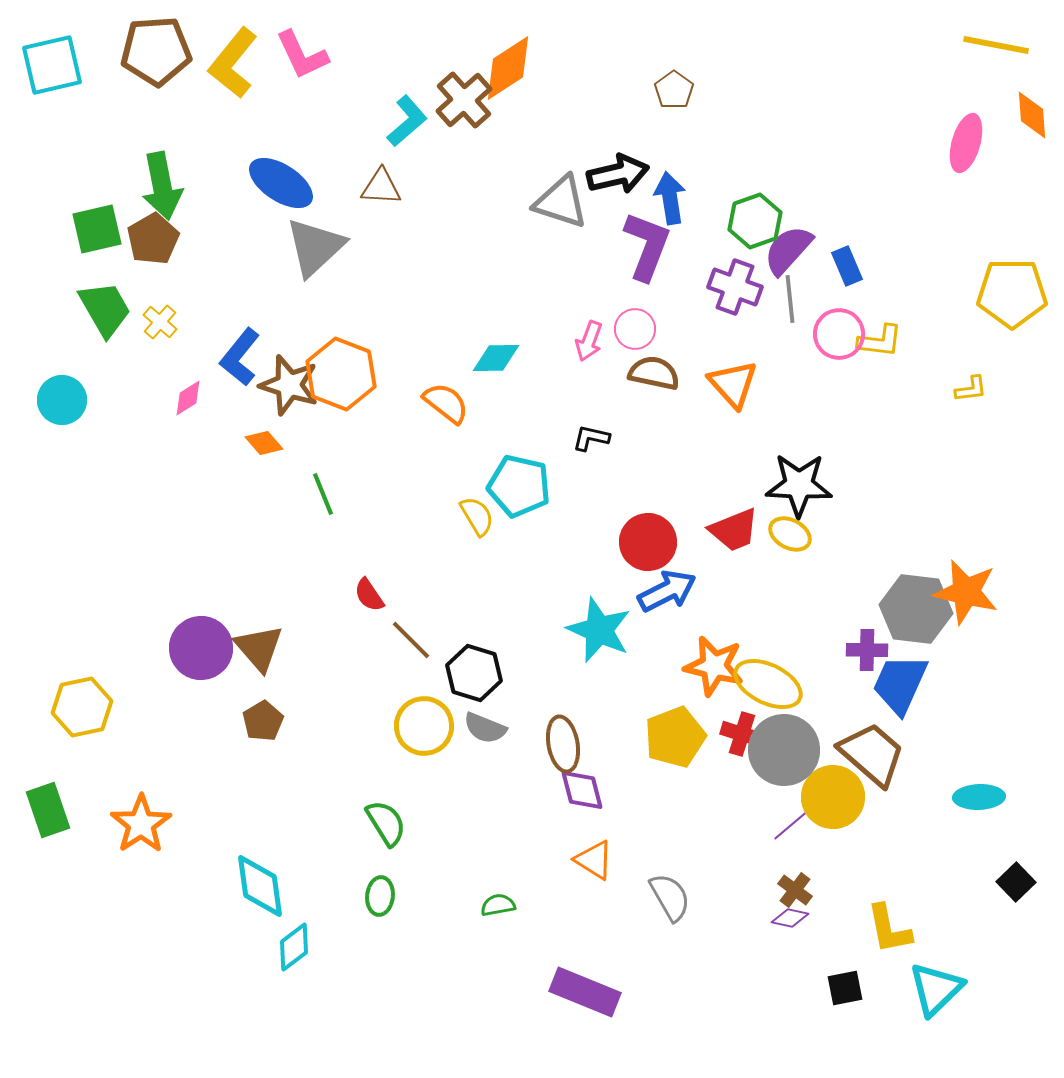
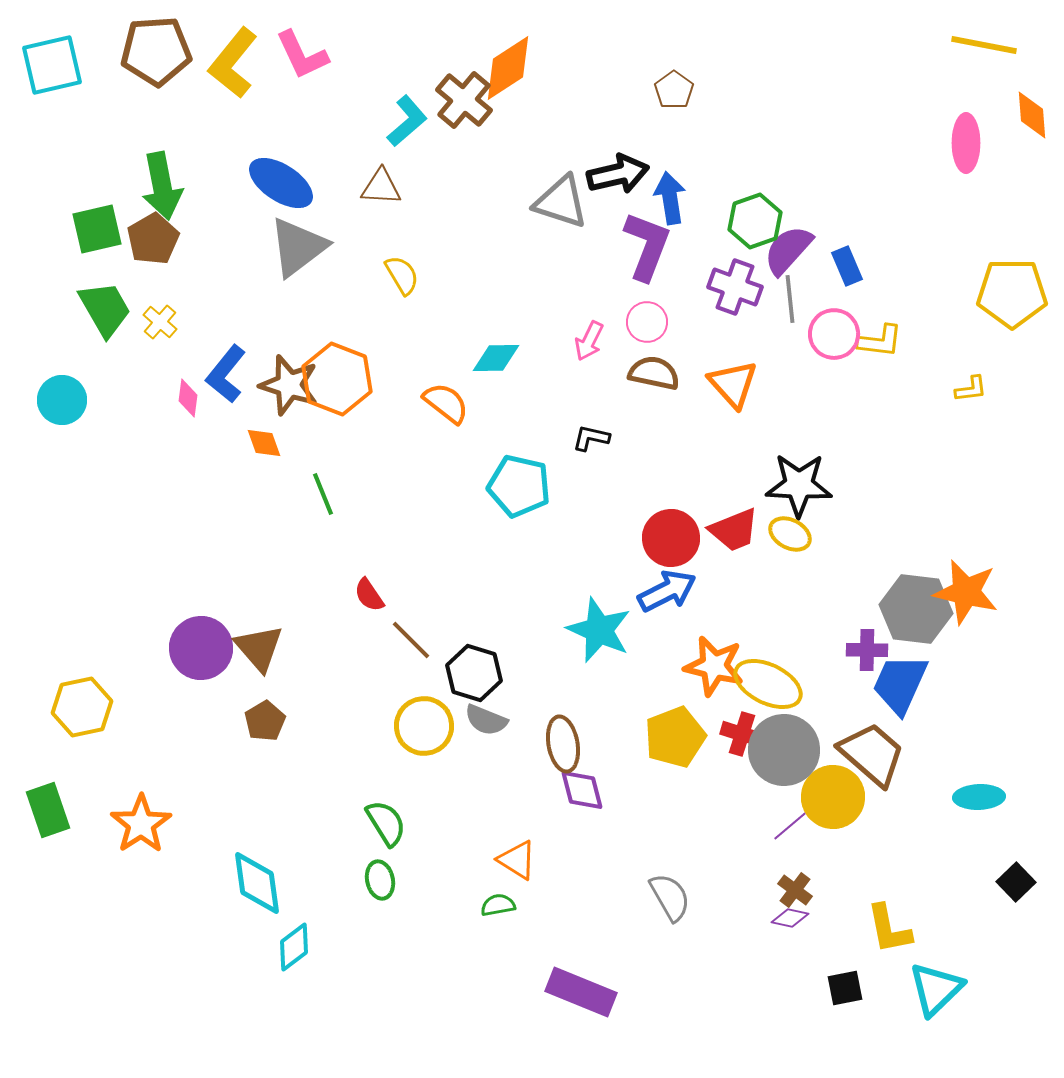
yellow line at (996, 45): moved 12 px left
brown cross at (464, 100): rotated 8 degrees counterclockwise
pink ellipse at (966, 143): rotated 16 degrees counterclockwise
gray triangle at (315, 247): moved 17 px left; rotated 6 degrees clockwise
pink circle at (635, 329): moved 12 px right, 7 px up
pink circle at (839, 334): moved 5 px left
pink arrow at (589, 341): rotated 6 degrees clockwise
blue L-shape at (240, 357): moved 14 px left, 17 px down
orange hexagon at (341, 374): moved 4 px left, 5 px down
pink diamond at (188, 398): rotated 51 degrees counterclockwise
orange diamond at (264, 443): rotated 21 degrees clockwise
yellow semicircle at (477, 516): moved 75 px left, 241 px up
red circle at (648, 542): moved 23 px right, 4 px up
brown pentagon at (263, 721): moved 2 px right
gray semicircle at (485, 728): moved 1 px right, 8 px up
orange triangle at (594, 860): moved 77 px left
cyan diamond at (260, 886): moved 3 px left, 3 px up
green ellipse at (380, 896): moved 16 px up; rotated 18 degrees counterclockwise
purple rectangle at (585, 992): moved 4 px left
